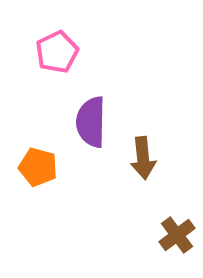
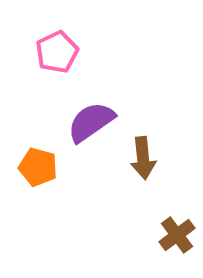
purple semicircle: rotated 54 degrees clockwise
